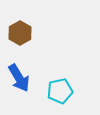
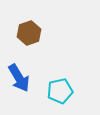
brown hexagon: moved 9 px right; rotated 10 degrees clockwise
